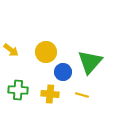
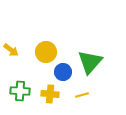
green cross: moved 2 px right, 1 px down
yellow line: rotated 32 degrees counterclockwise
